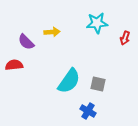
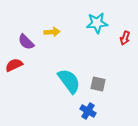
red semicircle: rotated 18 degrees counterclockwise
cyan semicircle: rotated 72 degrees counterclockwise
